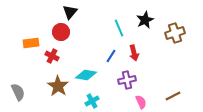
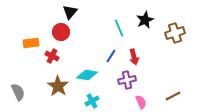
red arrow: moved 4 px down
cyan diamond: moved 1 px right
